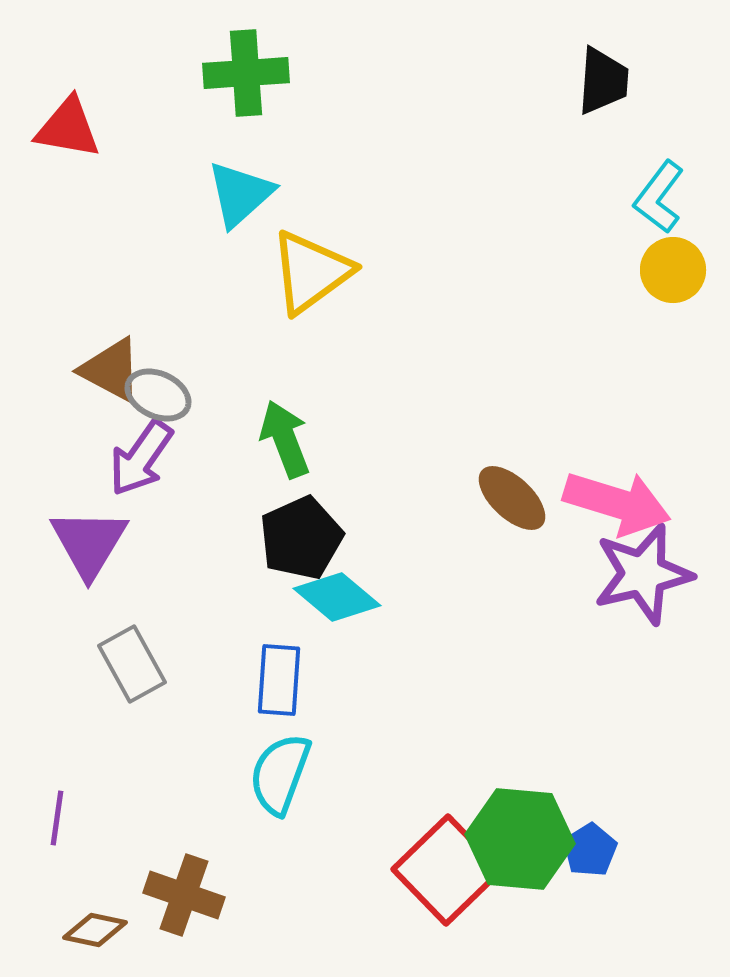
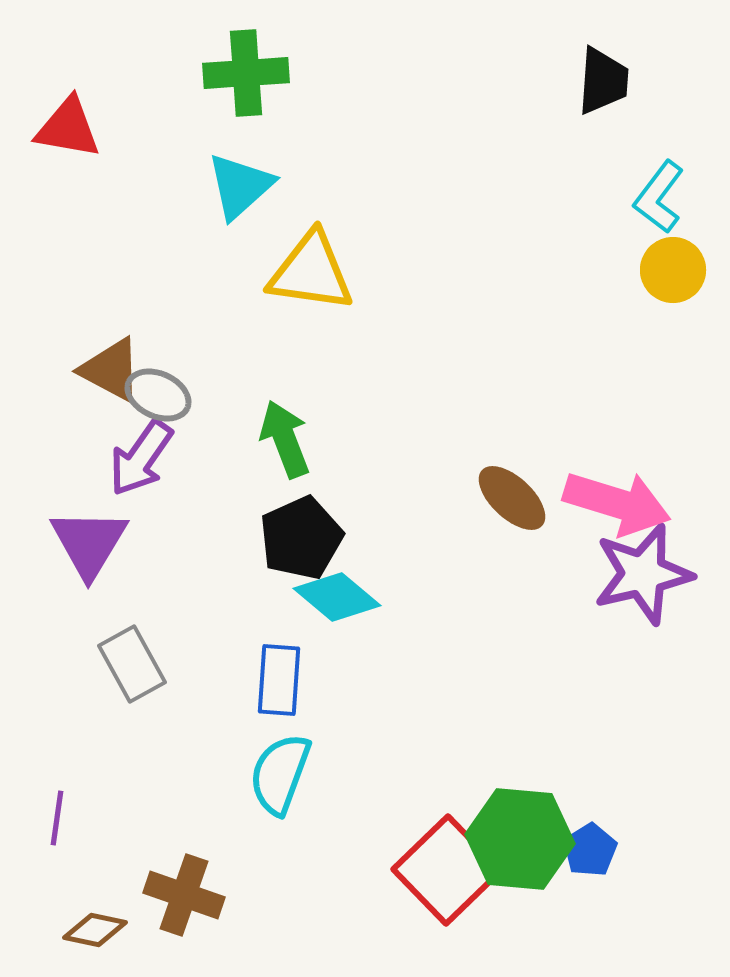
cyan triangle: moved 8 px up
yellow triangle: rotated 44 degrees clockwise
